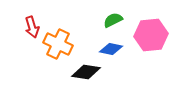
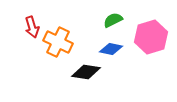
pink hexagon: moved 2 px down; rotated 12 degrees counterclockwise
orange cross: moved 2 px up
